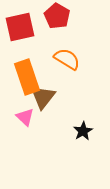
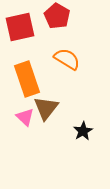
orange rectangle: moved 2 px down
brown triangle: moved 3 px right, 11 px down
